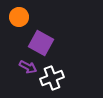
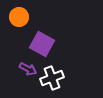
purple square: moved 1 px right, 1 px down
purple arrow: moved 2 px down
